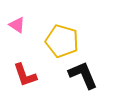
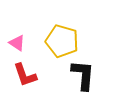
pink triangle: moved 18 px down
black L-shape: rotated 28 degrees clockwise
